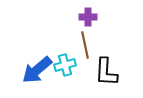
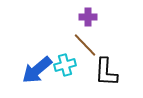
brown line: rotated 32 degrees counterclockwise
